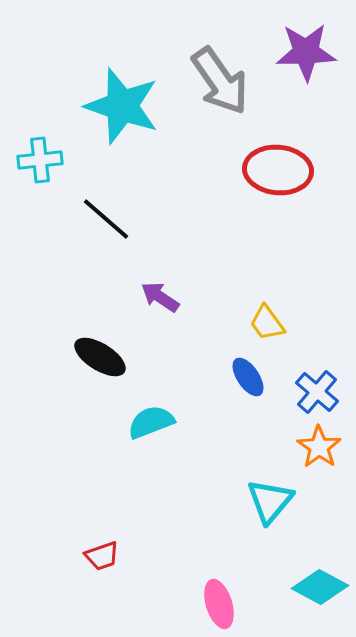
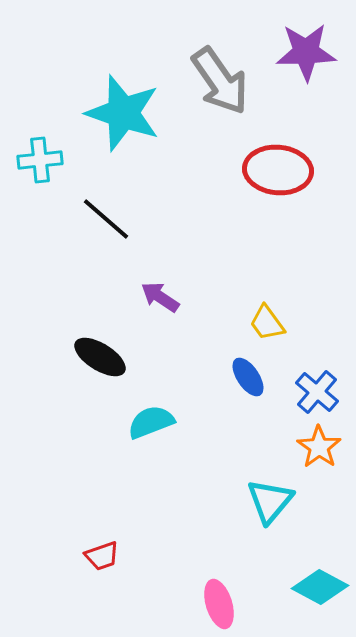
cyan star: moved 1 px right, 7 px down
